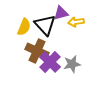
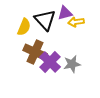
purple triangle: moved 4 px right
black triangle: moved 5 px up
brown cross: moved 2 px left, 1 px down
